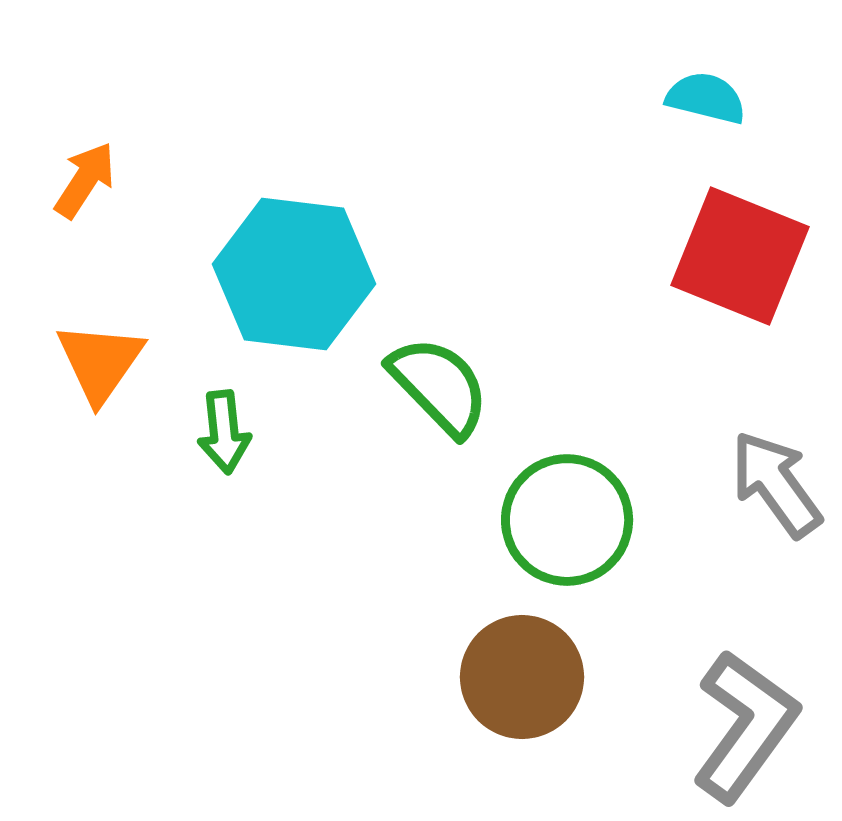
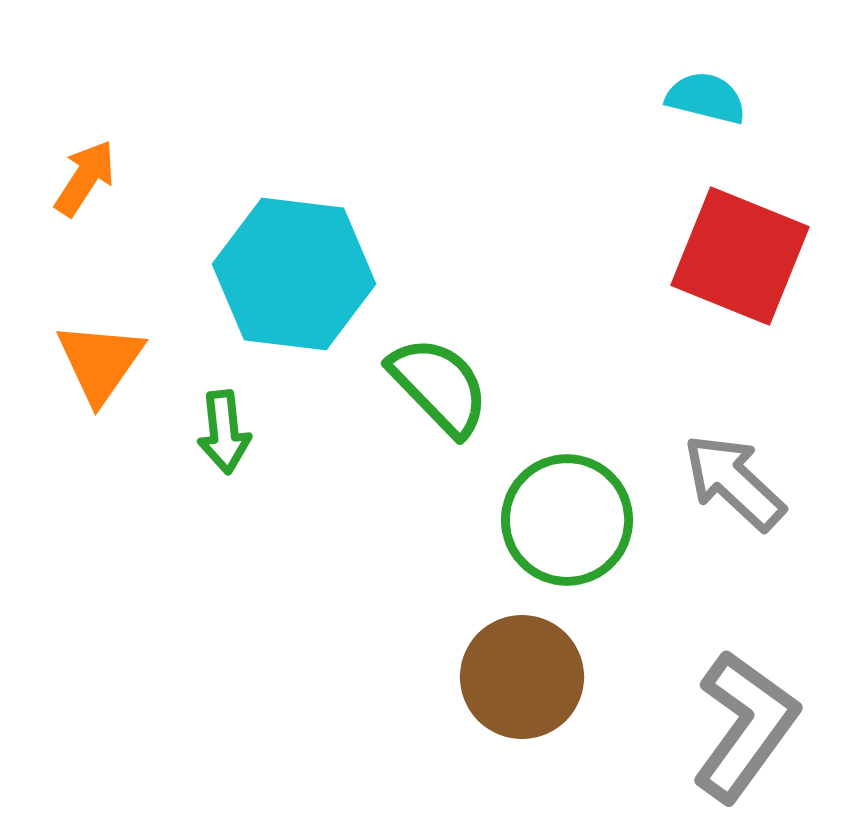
orange arrow: moved 2 px up
gray arrow: moved 42 px left, 2 px up; rotated 11 degrees counterclockwise
